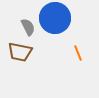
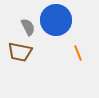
blue circle: moved 1 px right, 2 px down
